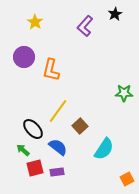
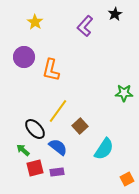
black ellipse: moved 2 px right
